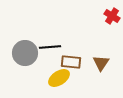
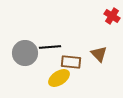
brown triangle: moved 2 px left, 9 px up; rotated 18 degrees counterclockwise
